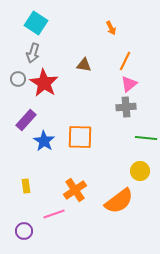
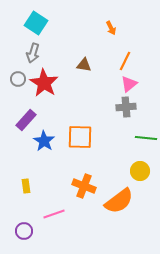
orange cross: moved 9 px right, 4 px up; rotated 35 degrees counterclockwise
